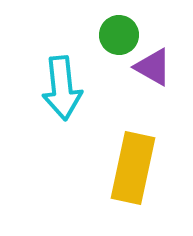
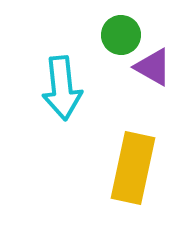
green circle: moved 2 px right
